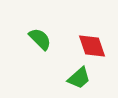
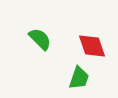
green trapezoid: rotated 30 degrees counterclockwise
